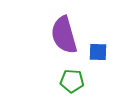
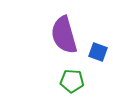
blue square: rotated 18 degrees clockwise
